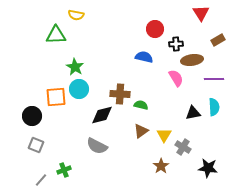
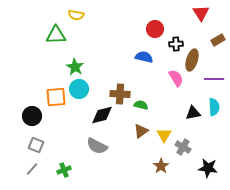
brown ellipse: rotated 65 degrees counterclockwise
gray line: moved 9 px left, 11 px up
